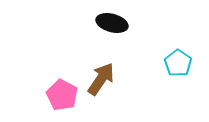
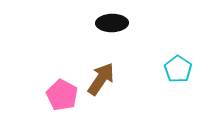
black ellipse: rotated 16 degrees counterclockwise
cyan pentagon: moved 6 px down
